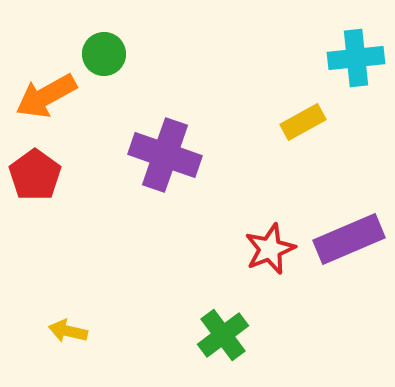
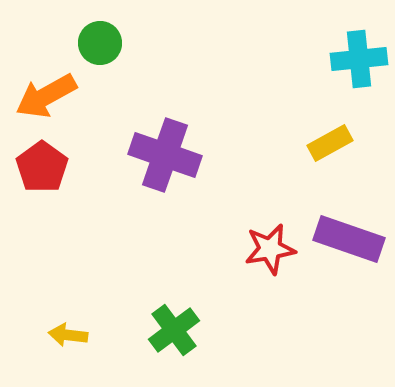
green circle: moved 4 px left, 11 px up
cyan cross: moved 3 px right, 1 px down
yellow rectangle: moved 27 px right, 21 px down
red pentagon: moved 7 px right, 8 px up
purple rectangle: rotated 42 degrees clockwise
red star: rotated 12 degrees clockwise
yellow arrow: moved 4 px down; rotated 6 degrees counterclockwise
green cross: moved 49 px left, 5 px up
